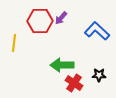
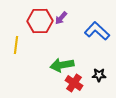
yellow line: moved 2 px right, 2 px down
green arrow: rotated 10 degrees counterclockwise
